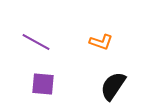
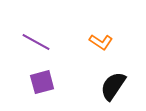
orange L-shape: rotated 15 degrees clockwise
purple square: moved 1 px left, 2 px up; rotated 20 degrees counterclockwise
